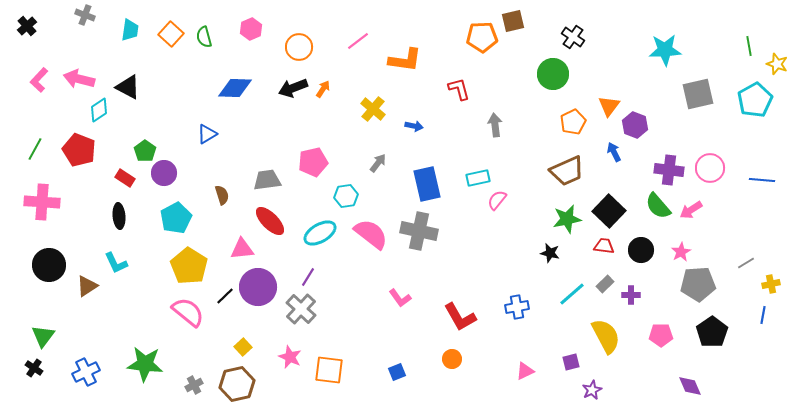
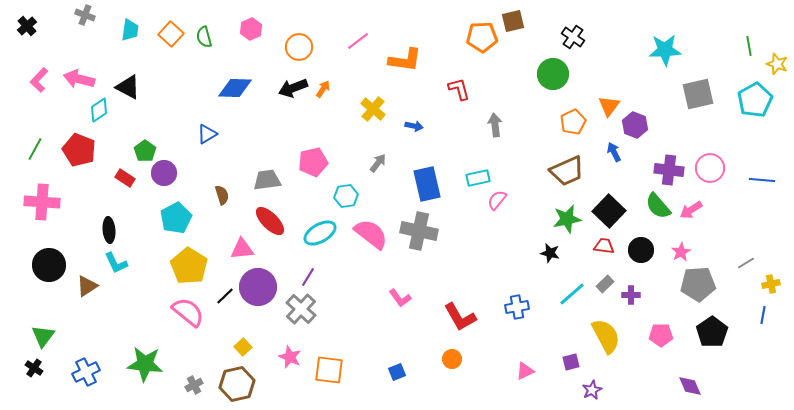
black ellipse at (119, 216): moved 10 px left, 14 px down
